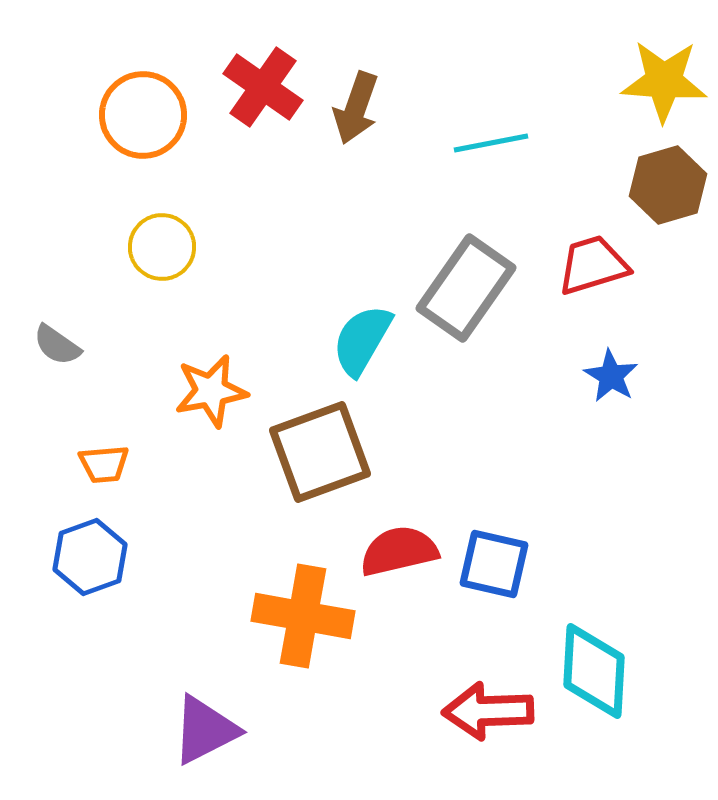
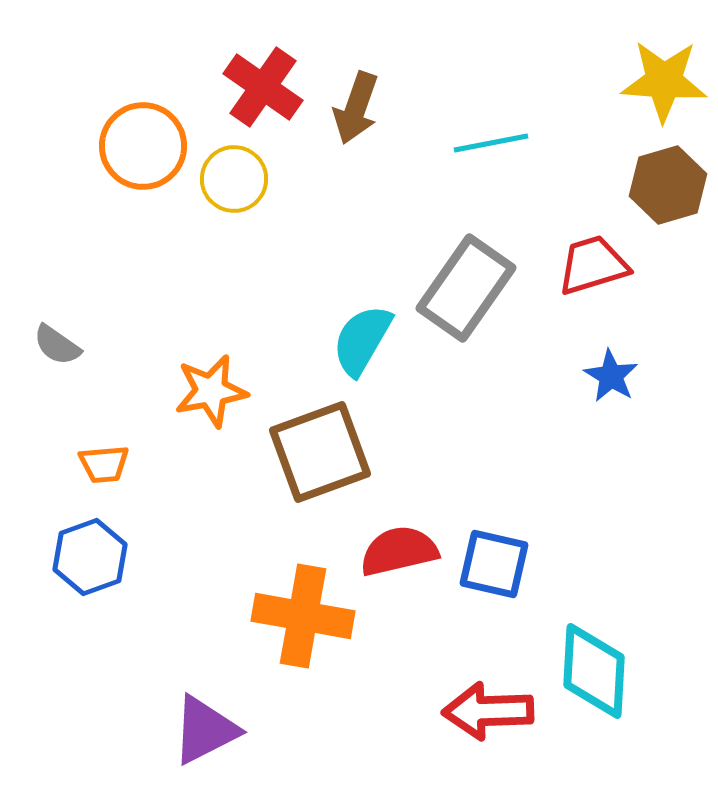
orange circle: moved 31 px down
yellow circle: moved 72 px right, 68 px up
